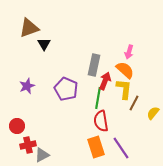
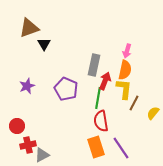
pink arrow: moved 2 px left, 1 px up
orange semicircle: rotated 60 degrees clockwise
